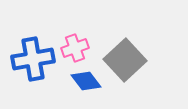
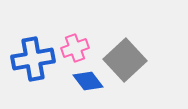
blue diamond: moved 2 px right
